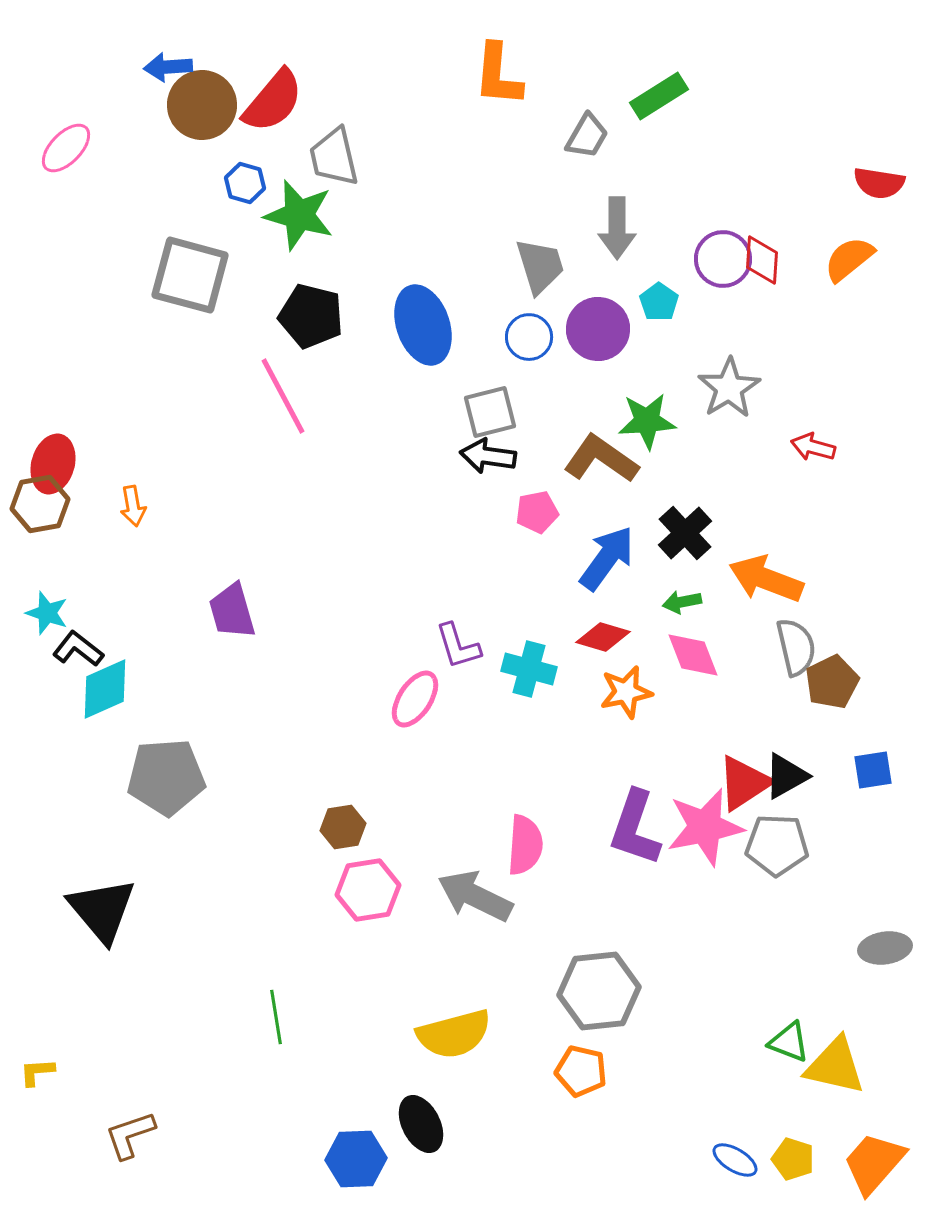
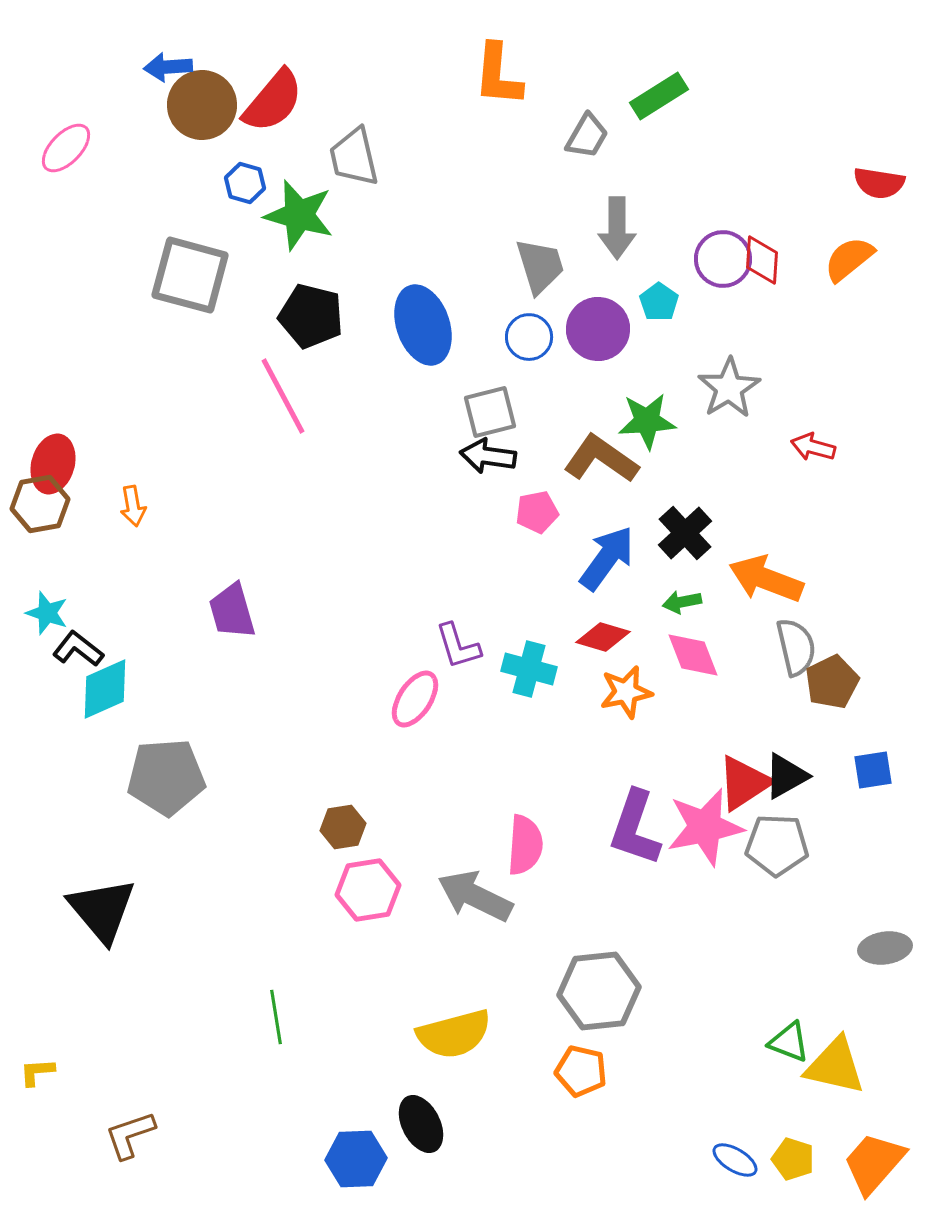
gray trapezoid at (334, 157): moved 20 px right
